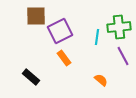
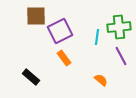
purple line: moved 2 px left
